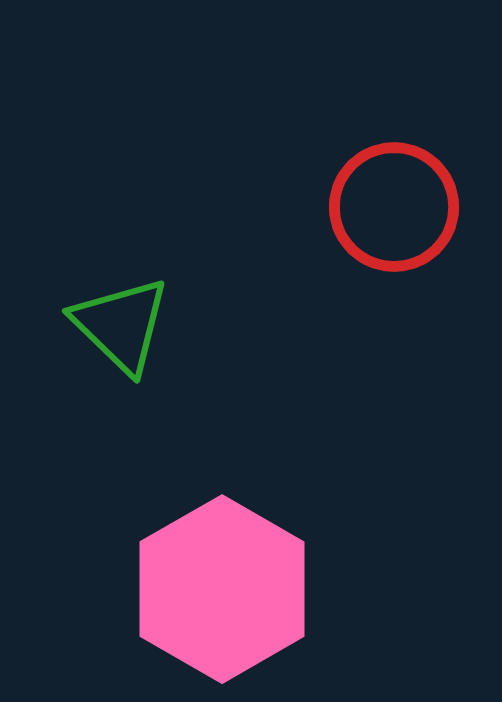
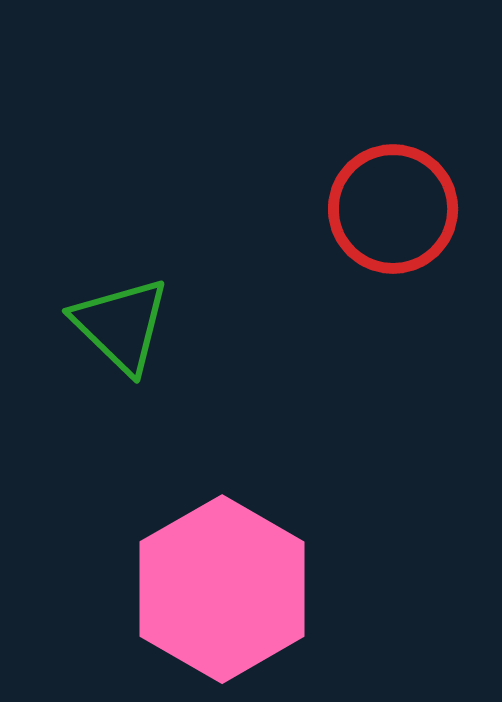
red circle: moved 1 px left, 2 px down
